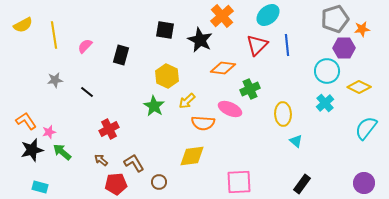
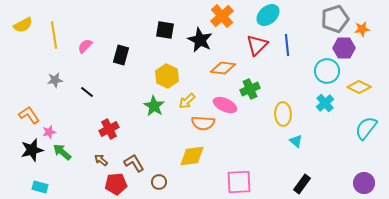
pink ellipse at (230, 109): moved 5 px left, 4 px up
orange L-shape at (26, 121): moved 3 px right, 6 px up
